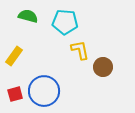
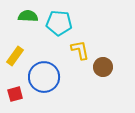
green semicircle: rotated 12 degrees counterclockwise
cyan pentagon: moved 6 px left, 1 px down
yellow rectangle: moved 1 px right
blue circle: moved 14 px up
